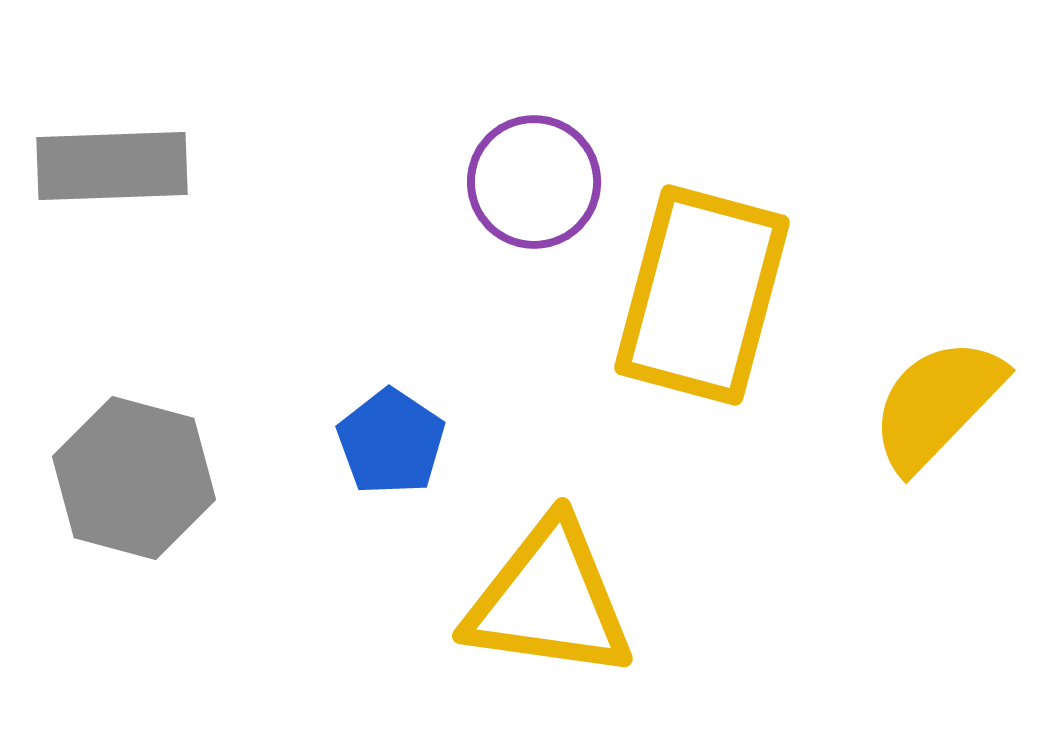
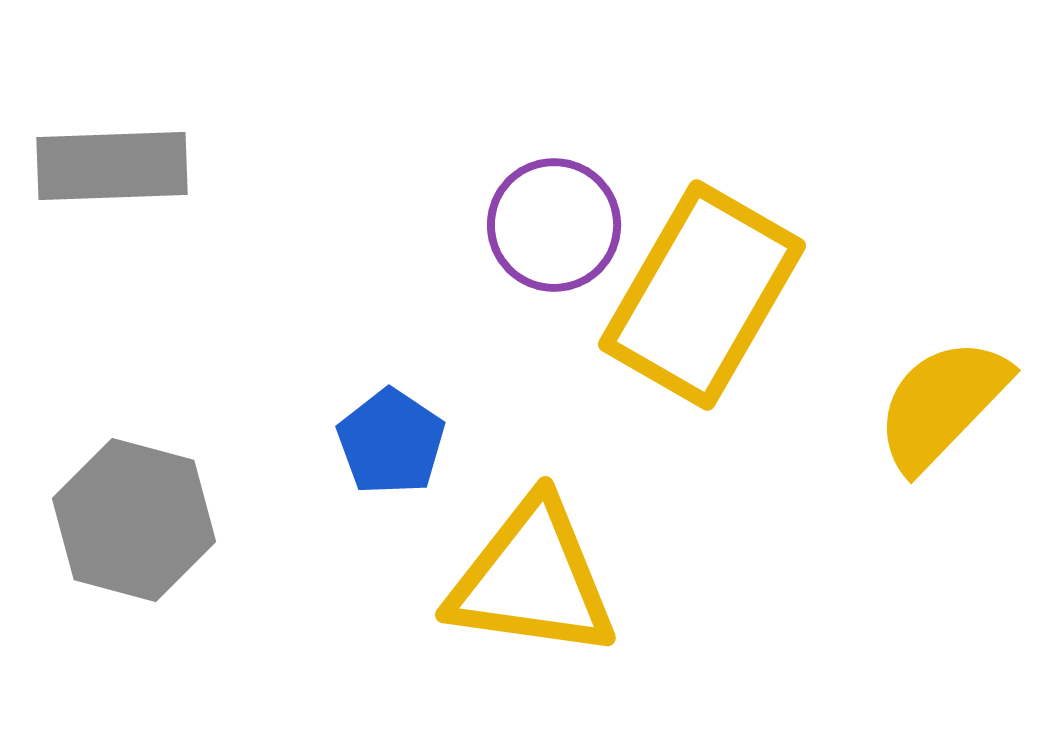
purple circle: moved 20 px right, 43 px down
yellow rectangle: rotated 15 degrees clockwise
yellow semicircle: moved 5 px right
gray hexagon: moved 42 px down
yellow triangle: moved 17 px left, 21 px up
